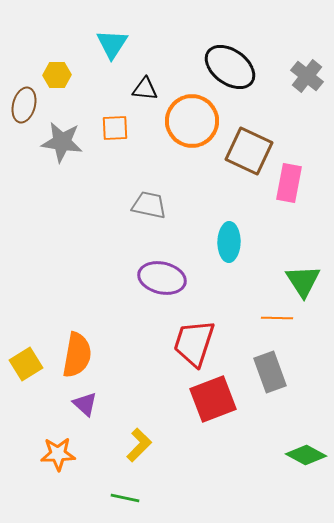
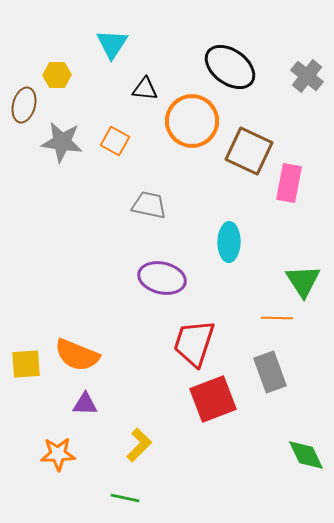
orange square: moved 13 px down; rotated 32 degrees clockwise
orange semicircle: rotated 102 degrees clockwise
yellow square: rotated 28 degrees clockwise
purple triangle: rotated 40 degrees counterclockwise
green diamond: rotated 36 degrees clockwise
